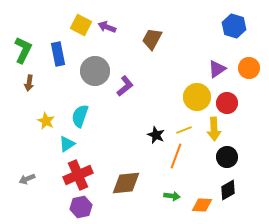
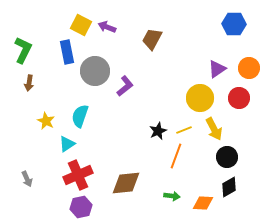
blue hexagon: moved 2 px up; rotated 15 degrees counterclockwise
blue rectangle: moved 9 px right, 2 px up
yellow circle: moved 3 px right, 1 px down
red circle: moved 12 px right, 5 px up
yellow arrow: rotated 25 degrees counterclockwise
black star: moved 2 px right, 4 px up; rotated 24 degrees clockwise
gray arrow: rotated 91 degrees counterclockwise
black diamond: moved 1 px right, 3 px up
orange diamond: moved 1 px right, 2 px up
